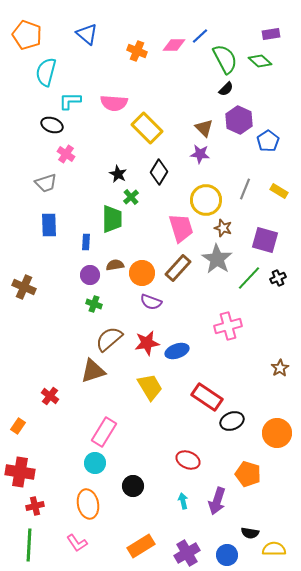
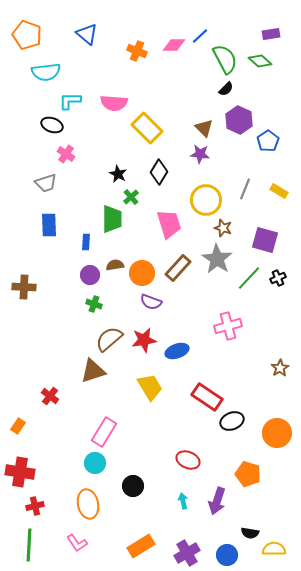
cyan semicircle at (46, 72): rotated 112 degrees counterclockwise
pink trapezoid at (181, 228): moved 12 px left, 4 px up
brown cross at (24, 287): rotated 20 degrees counterclockwise
red star at (147, 343): moved 3 px left, 3 px up
